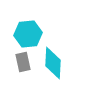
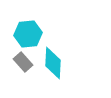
gray rectangle: rotated 30 degrees counterclockwise
